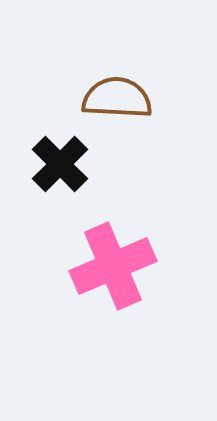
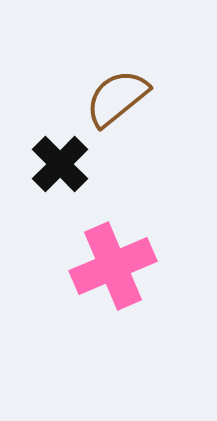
brown semicircle: rotated 42 degrees counterclockwise
